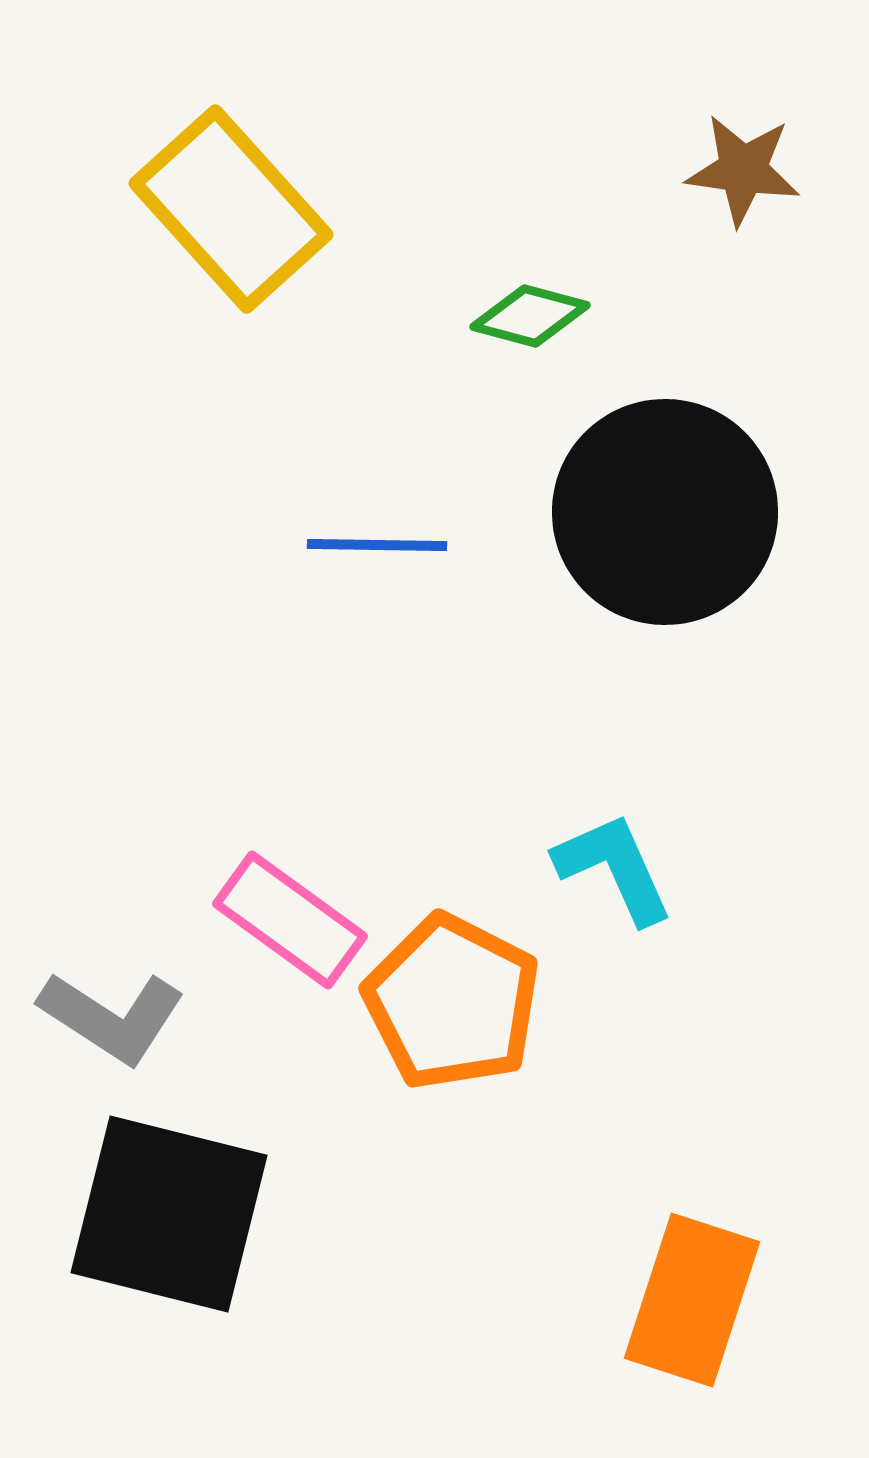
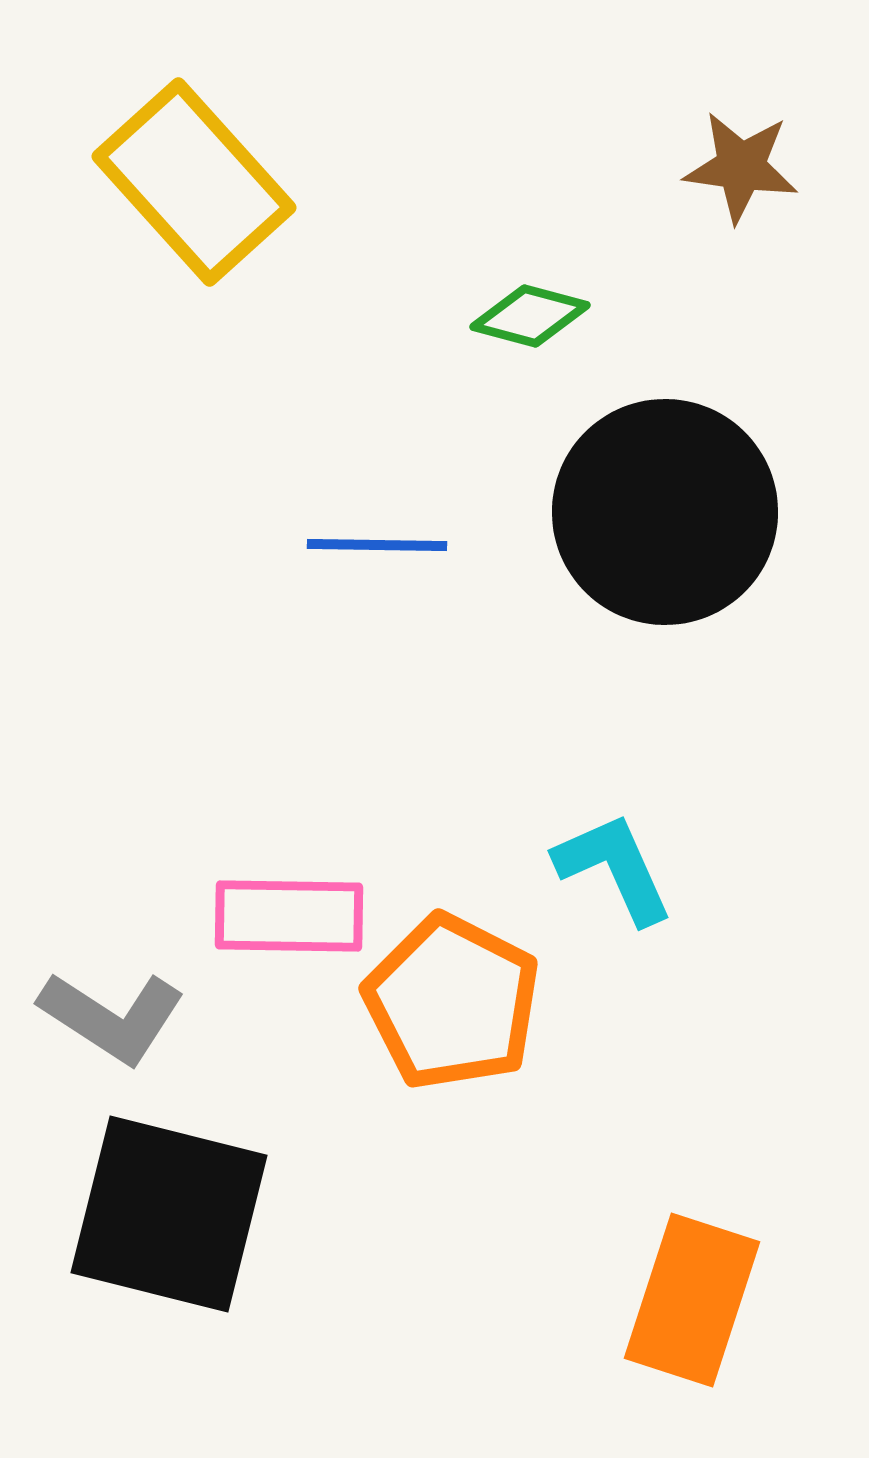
brown star: moved 2 px left, 3 px up
yellow rectangle: moved 37 px left, 27 px up
pink rectangle: moved 1 px left, 4 px up; rotated 35 degrees counterclockwise
